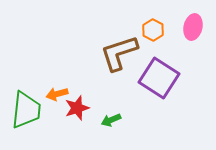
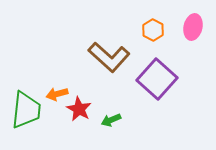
brown L-shape: moved 10 px left, 4 px down; rotated 120 degrees counterclockwise
purple square: moved 2 px left, 1 px down; rotated 9 degrees clockwise
red star: moved 2 px right, 1 px down; rotated 25 degrees counterclockwise
